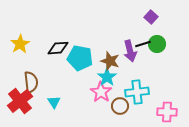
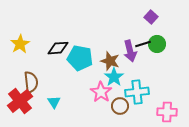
cyan star: moved 7 px right
